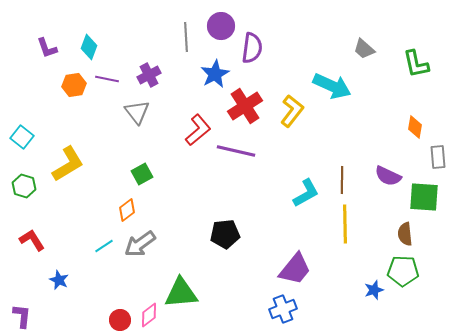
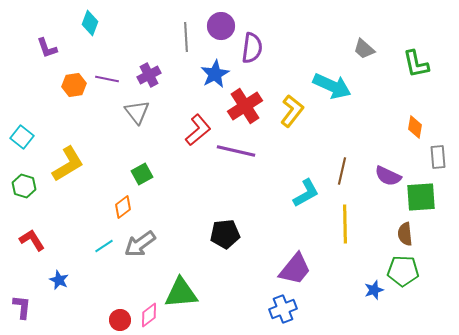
cyan diamond at (89, 47): moved 1 px right, 24 px up
brown line at (342, 180): moved 9 px up; rotated 12 degrees clockwise
green square at (424, 197): moved 3 px left; rotated 8 degrees counterclockwise
orange diamond at (127, 210): moved 4 px left, 3 px up
purple L-shape at (22, 316): moved 9 px up
